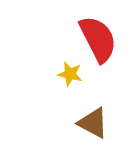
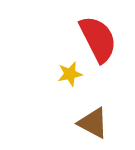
yellow star: rotated 25 degrees counterclockwise
